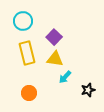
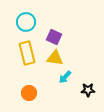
cyan circle: moved 3 px right, 1 px down
purple square: rotated 21 degrees counterclockwise
yellow triangle: moved 1 px up
black star: rotated 16 degrees clockwise
